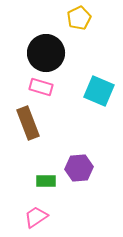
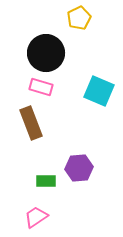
brown rectangle: moved 3 px right
